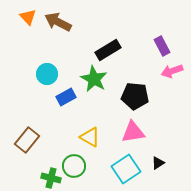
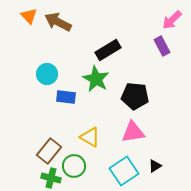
orange triangle: moved 1 px right, 1 px up
pink arrow: moved 51 px up; rotated 25 degrees counterclockwise
green star: moved 2 px right
blue rectangle: rotated 36 degrees clockwise
brown rectangle: moved 22 px right, 11 px down
black triangle: moved 3 px left, 3 px down
cyan square: moved 2 px left, 2 px down
